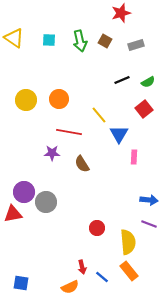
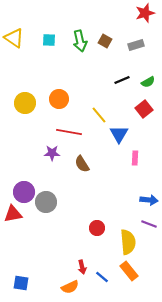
red star: moved 24 px right
yellow circle: moved 1 px left, 3 px down
pink rectangle: moved 1 px right, 1 px down
